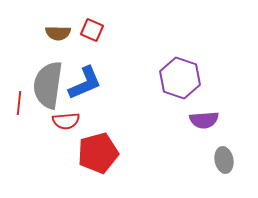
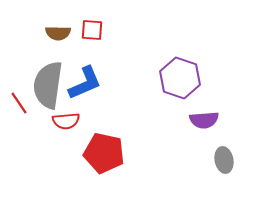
red square: rotated 20 degrees counterclockwise
red line: rotated 40 degrees counterclockwise
red pentagon: moved 6 px right; rotated 27 degrees clockwise
